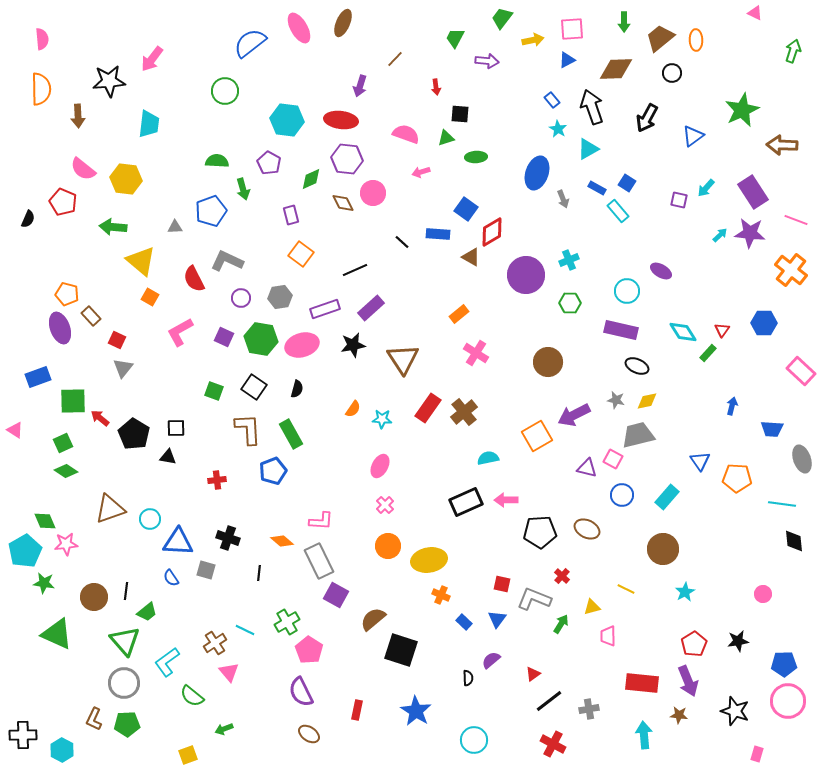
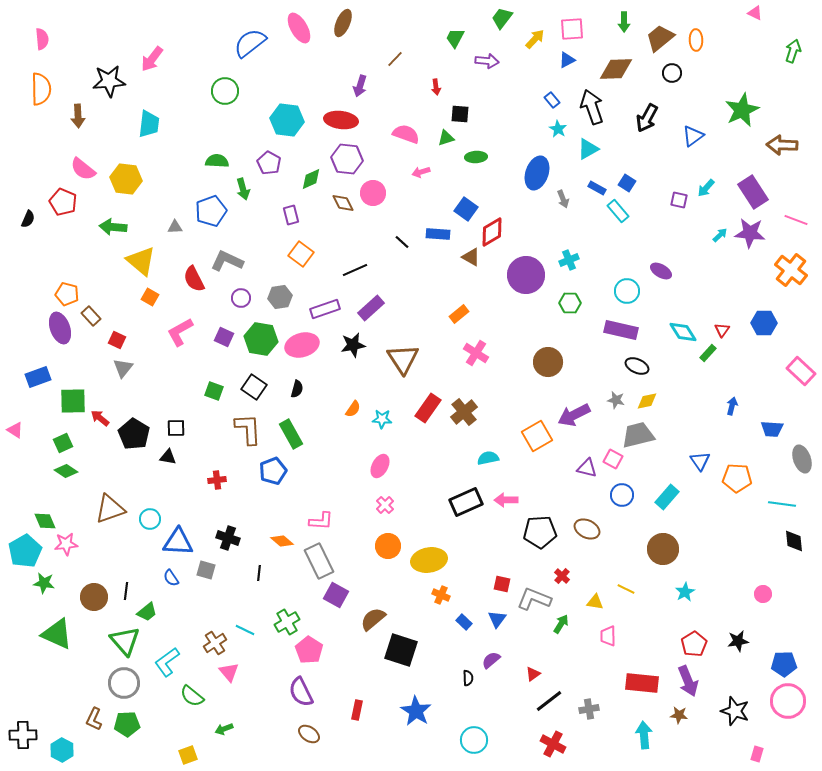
yellow arrow at (533, 40): moved 2 px right, 1 px up; rotated 35 degrees counterclockwise
yellow triangle at (592, 607): moved 3 px right, 5 px up; rotated 24 degrees clockwise
